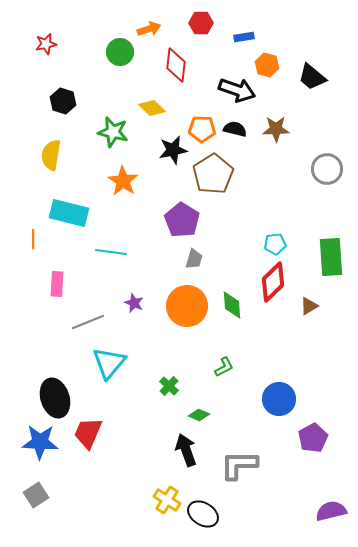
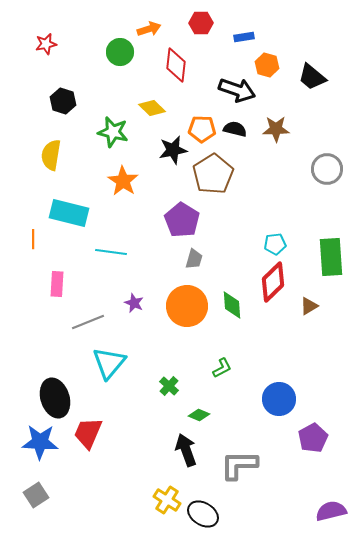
green L-shape at (224, 367): moved 2 px left, 1 px down
